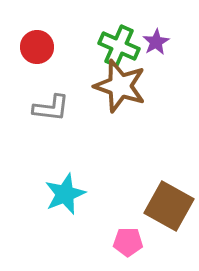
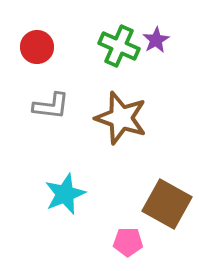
purple star: moved 2 px up
brown star: moved 1 px right, 32 px down
gray L-shape: moved 2 px up
brown square: moved 2 px left, 2 px up
